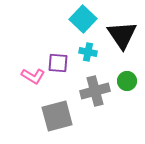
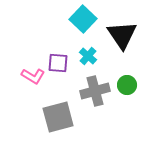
cyan cross: moved 4 px down; rotated 30 degrees clockwise
green circle: moved 4 px down
gray square: moved 1 px right, 1 px down
